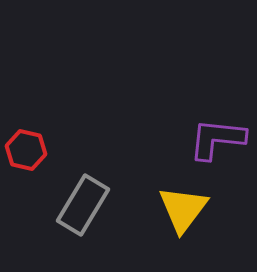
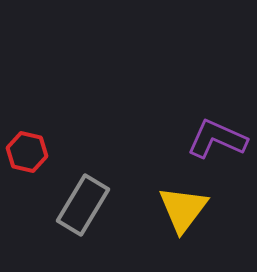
purple L-shape: rotated 18 degrees clockwise
red hexagon: moved 1 px right, 2 px down
